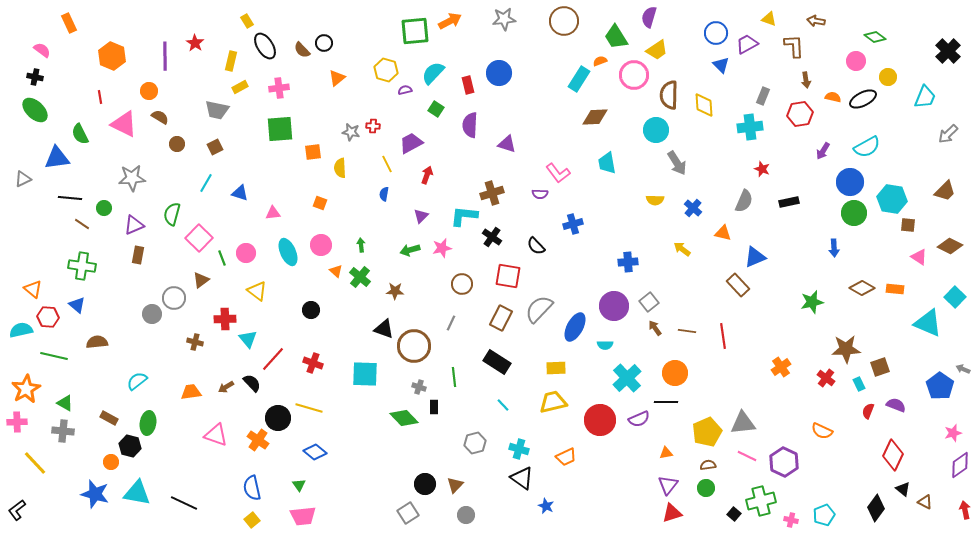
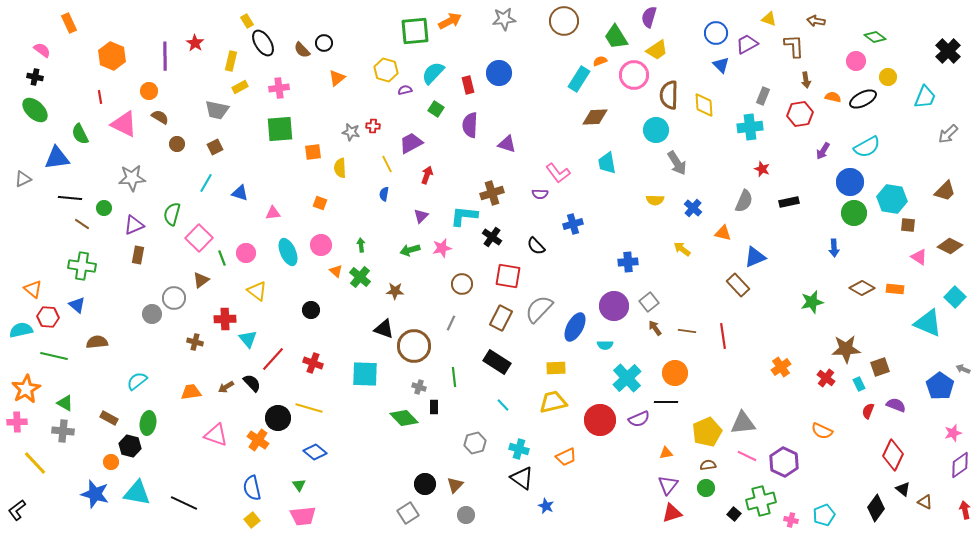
black ellipse at (265, 46): moved 2 px left, 3 px up
